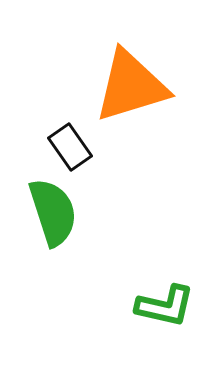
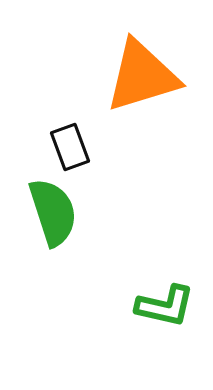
orange triangle: moved 11 px right, 10 px up
black rectangle: rotated 15 degrees clockwise
